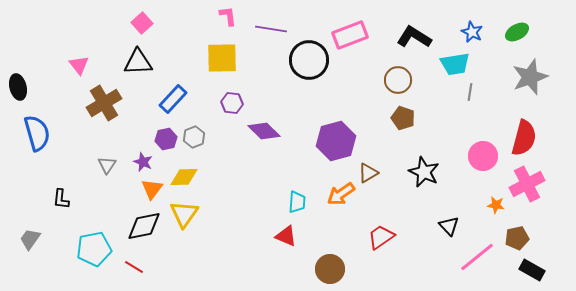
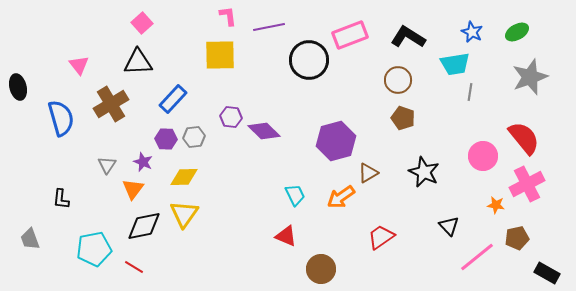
purple line at (271, 29): moved 2 px left, 2 px up; rotated 20 degrees counterclockwise
black L-shape at (414, 37): moved 6 px left
yellow square at (222, 58): moved 2 px left, 3 px up
brown cross at (104, 103): moved 7 px right, 1 px down
purple hexagon at (232, 103): moved 1 px left, 14 px down
blue semicircle at (37, 133): moved 24 px right, 15 px up
gray hexagon at (194, 137): rotated 15 degrees clockwise
red semicircle at (524, 138): rotated 54 degrees counterclockwise
purple hexagon at (166, 139): rotated 15 degrees clockwise
orange triangle at (152, 189): moved 19 px left
orange arrow at (341, 194): moved 3 px down
cyan trapezoid at (297, 202): moved 2 px left, 7 px up; rotated 30 degrees counterclockwise
gray trapezoid at (30, 239): rotated 55 degrees counterclockwise
brown circle at (330, 269): moved 9 px left
black rectangle at (532, 270): moved 15 px right, 3 px down
